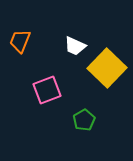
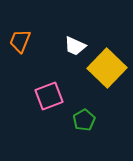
pink square: moved 2 px right, 6 px down
